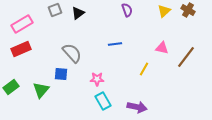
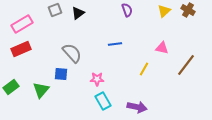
brown line: moved 8 px down
